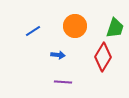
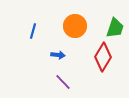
blue line: rotated 42 degrees counterclockwise
purple line: rotated 42 degrees clockwise
